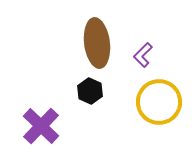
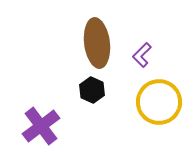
purple L-shape: moved 1 px left
black hexagon: moved 2 px right, 1 px up
purple cross: rotated 9 degrees clockwise
